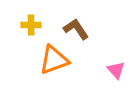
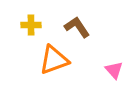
brown L-shape: moved 1 px right, 2 px up
pink triangle: moved 2 px left
